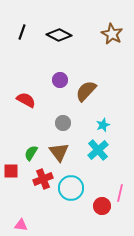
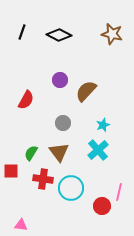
brown star: rotated 15 degrees counterclockwise
red semicircle: rotated 90 degrees clockwise
red cross: rotated 30 degrees clockwise
pink line: moved 1 px left, 1 px up
